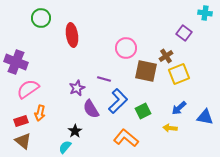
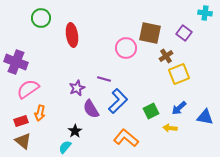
brown square: moved 4 px right, 38 px up
green square: moved 8 px right
